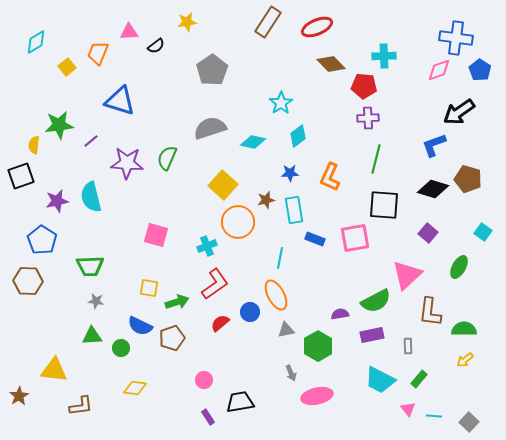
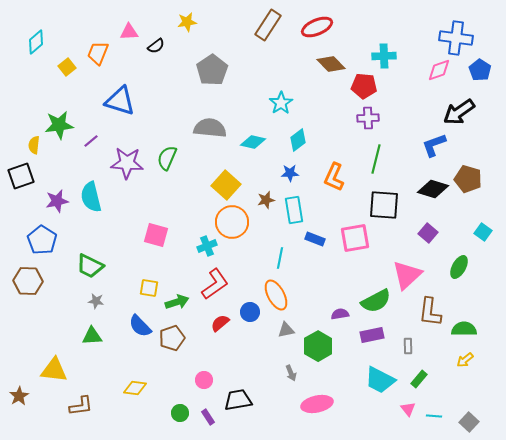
brown rectangle at (268, 22): moved 3 px down
cyan diamond at (36, 42): rotated 10 degrees counterclockwise
gray semicircle at (210, 128): rotated 24 degrees clockwise
cyan diamond at (298, 136): moved 4 px down
orange L-shape at (330, 177): moved 4 px right
yellow square at (223, 185): moved 3 px right
orange circle at (238, 222): moved 6 px left
green trapezoid at (90, 266): rotated 28 degrees clockwise
blue semicircle at (140, 326): rotated 20 degrees clockwise
green circle at (121, 348): moved 59 px right, 65 px down
pink ellipse at (317, 396): moved 8 px down
black trapezoid at (240, 402): moved 2 px left, 2 px up
